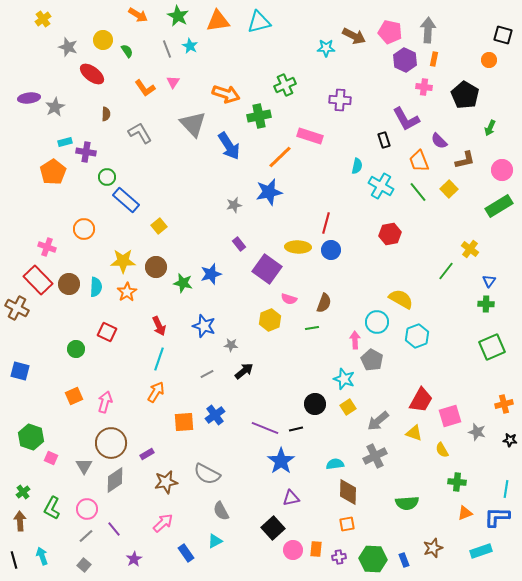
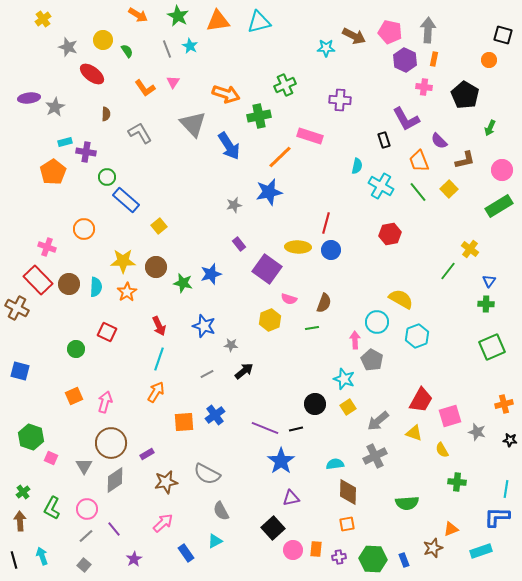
green line at (446, 271): moved 2 px right
orange triangle at (465, 513): moved 14 px left, 16 px down
